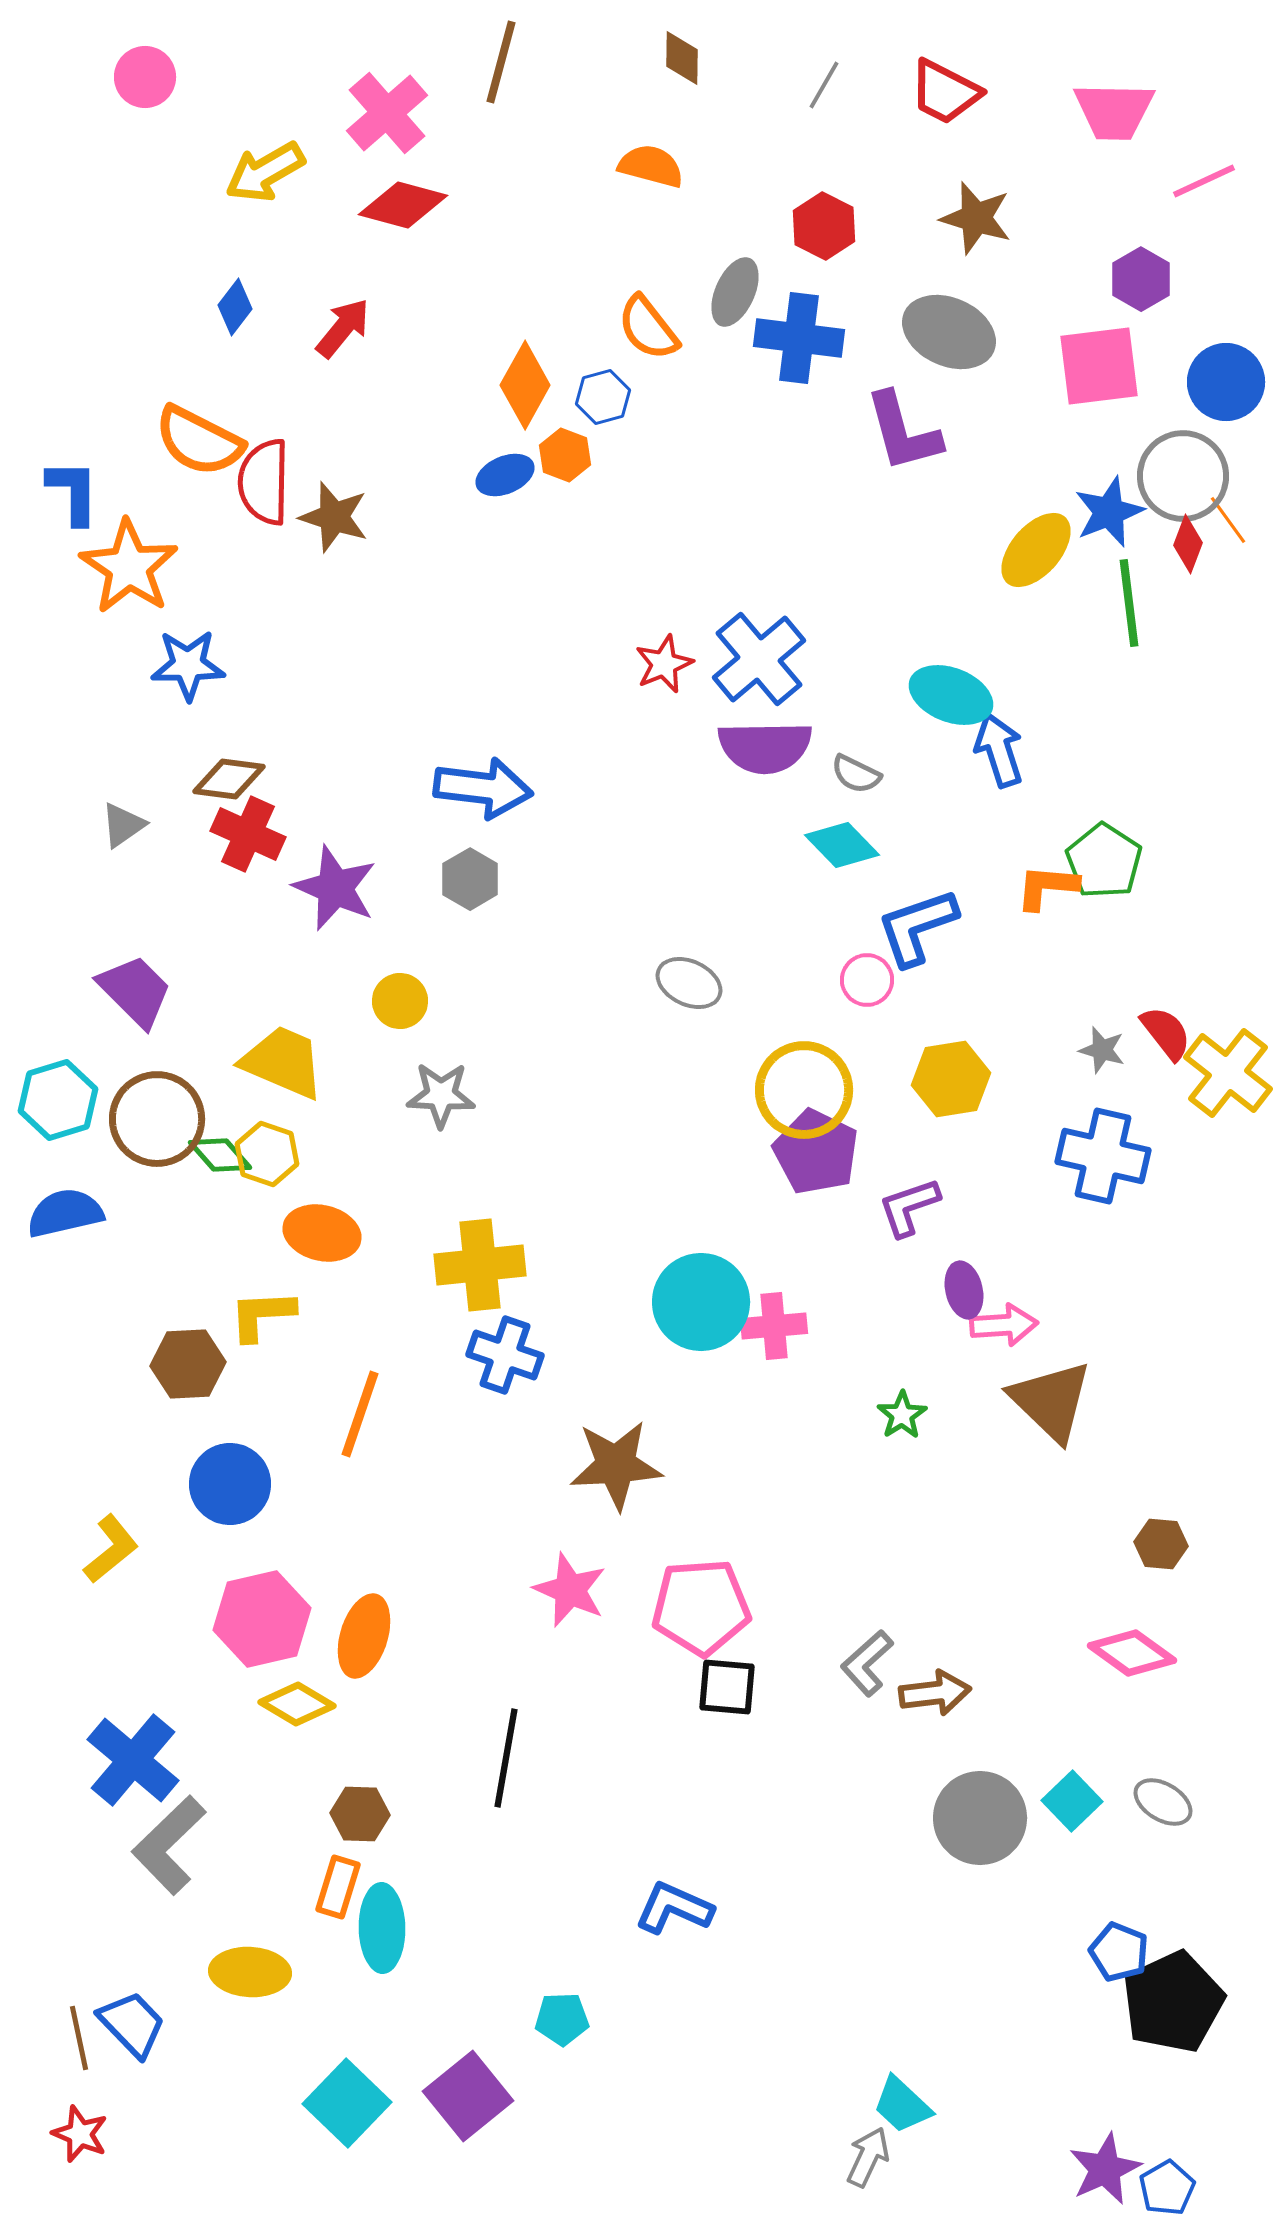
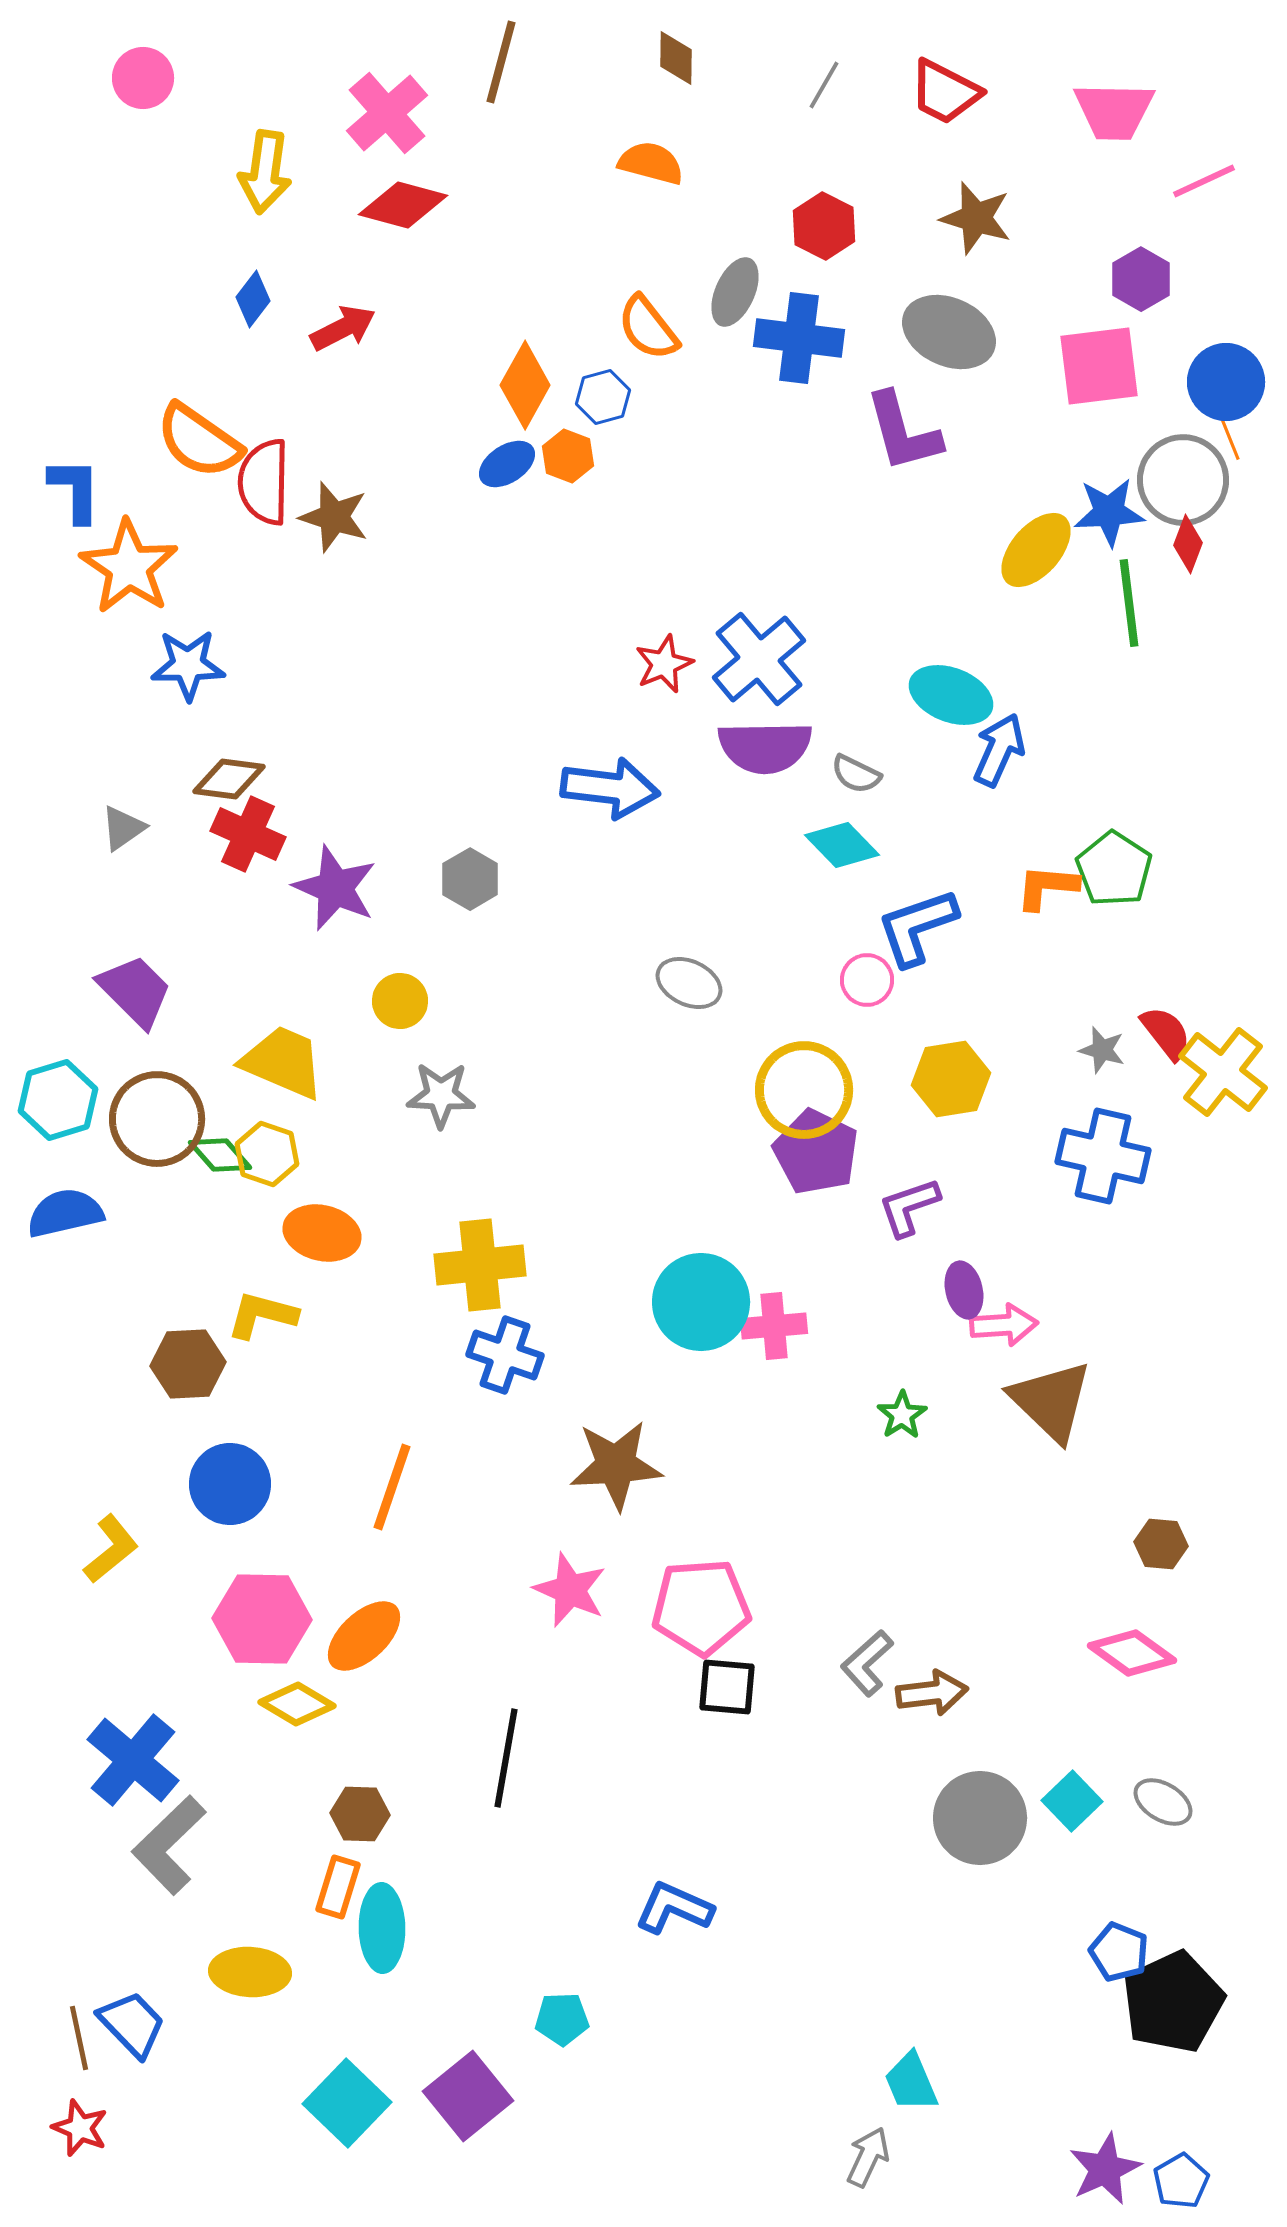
brown diamond at (682, 58): moved 6 px left
pink circle at (145, 77): moved 2 px left, 1 px down
orange semicircle at (651, 166): moved 3 px up
yellow arrow at (265, 172): rotated 52 degrees counterclockwise
blue diamond at (235, 307): moved 18 px right, 8 px up
red arrow at (343, 328): rotated 24 degrees clockwise
orange semicircle at (199, 441): rotated 8 degrees clockwise
orange hexagon at (565, 455): moved 3 px right, 1 px down
blue ellipse at (505, 475): moved 2 px right, 11 px up; rotated 10 degrees counterclockwise
gray circle at (1183, 476): moved 4 px down
blue L-shape at (73, 492): moved 2 px right, 2 px up
blue star at (1109, 512): rotated 18 degrees clockwise
orange line at (1228, 520): moved 86 px up; rotated 14 degrees clockwise
blue arrow at (999, 750): rotated 42 degrees clockwise
blue arrow at (483, 788): moved 127 px right
gray triangle at (123, 825): moved 3 px down
green pentagon at (1104, 861): moved 10 px right, 8 px down
yellow cross at (1228, 1073): moved 5 px left, 1 px up
yellow L-shape at (262, 1315): rotated 18 degrees clockwise
orange line at (360, 1414): moved 32 px right, 73 px down
pink hexagon at (262, 1619): rotated 14 degrees clockwise
orange ellipse at (364, 1636): rotated 30 degrees clockwise
brown arrow at (935, 1693): moved 3 px left
cyan trapezoid at (902, 2105): moved 9 px right, 23 px up; rotated 24 degrees clockwise
red star at (80, 2134): moved 6 px up
blue pentagon at (1167, 2188): moved 14 px right, 7 px up
